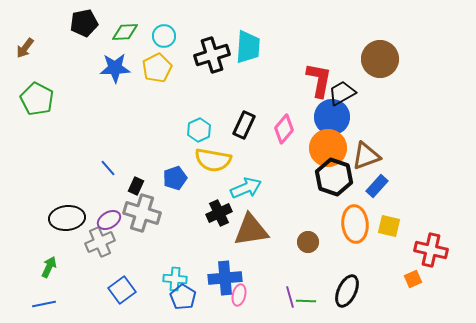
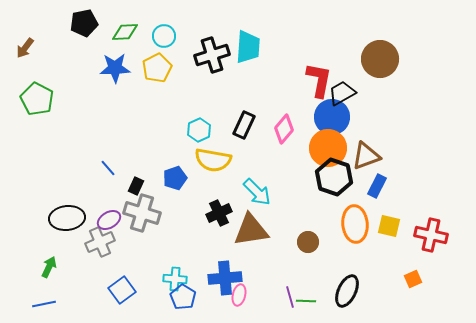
blue rectangle at (377, 186): rotated 15 degrees counterclockwise
cyan arrow at (246, 188): moved 11 px right, 4 px down; rotated 68 degrees clockwise
red cross at (431, 250): moved 15 px up
